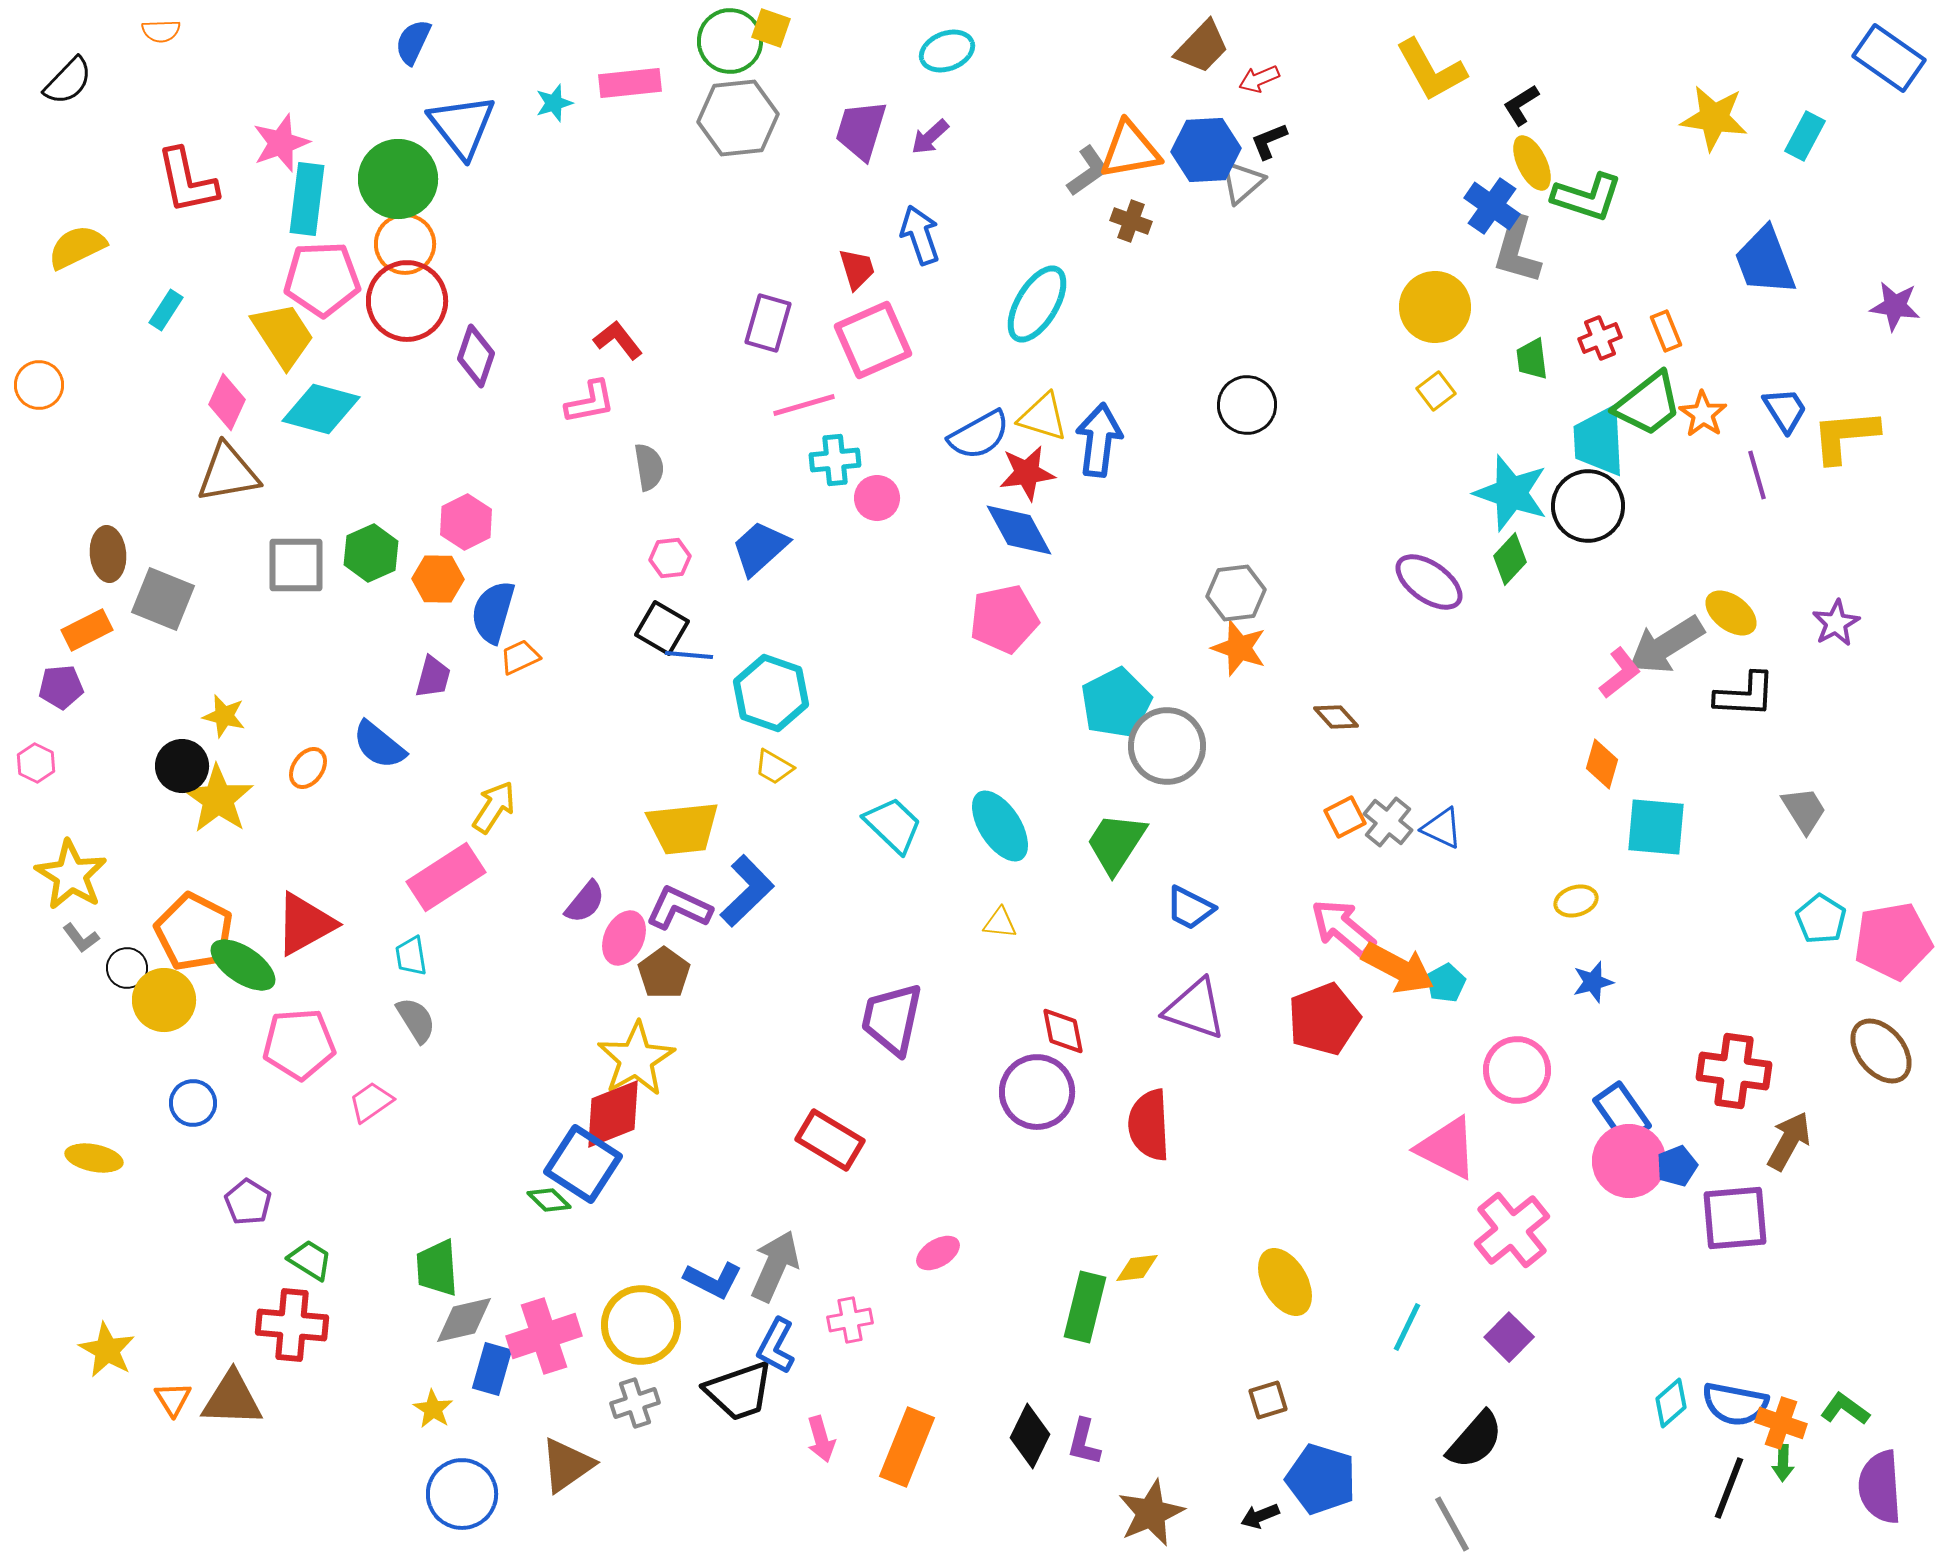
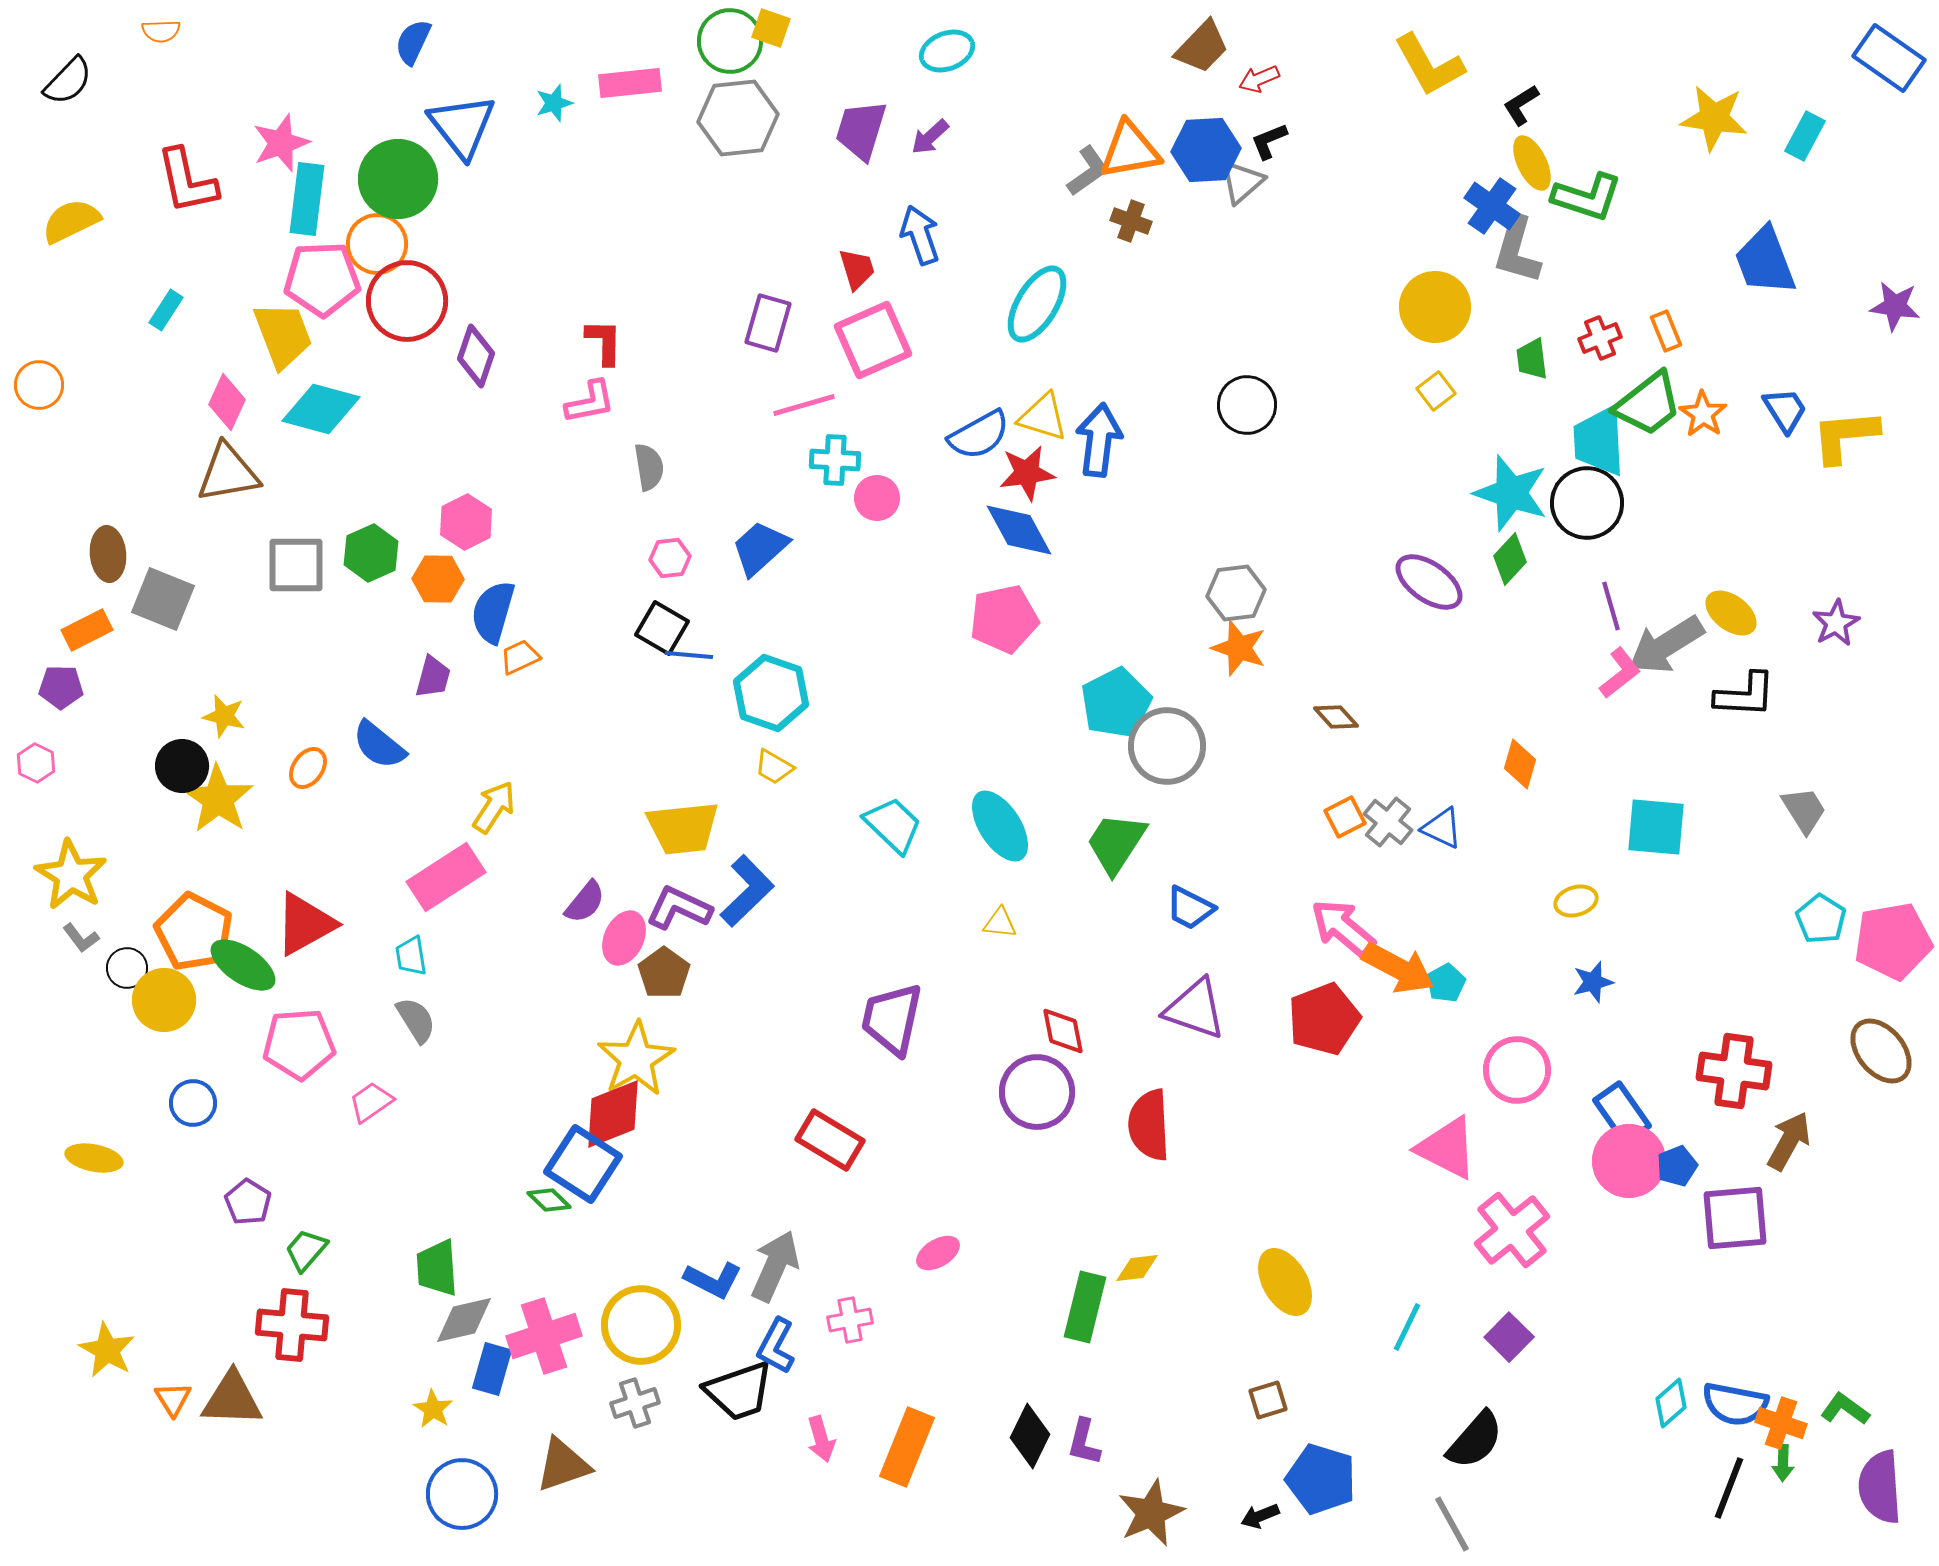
yellow L-shape at (1431, 70): moved 2 px left, 5 px up
orange circle at (405, 244): moved 28 px left
yellow semicircle at (77, 247): moved 6 px left, 26 px up
yellow trapezoid at (283, 335): rotated 12 degrees clockwise
red L-shape at (618, 340): moved 14 px left, 2 px down; rotated 39 degrees clockwise
cyan cross at (835, 460): rotated 9 degrees clockwise
purple line at (1757, 475): moved 146 px left, 131 px down
black circle at (1588, 506): moved 1 px left, 3 px up
purple pentagon at (61, 687): rotated 6 degrees clockwise
orange diamond at (1602, 764): moved 82 px left
green trapezoid at (310, 1260): moved 4 px left, 10 px up; rotated 81 degrees counterclockwise
brown triangle at (567, 1465): moved 4 px left; rotated 16 degrees clockwise
